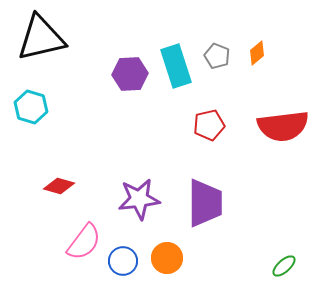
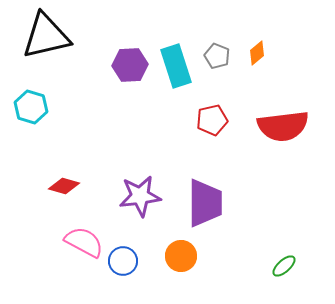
black triangle: moved 5 px right, 2 px up
purple hexagon: moved 9 px up
red pentagon: moved 3 px right, 5 px up
red diamond: moved 5 px right
purple star: moved 1 px right, 3 px up
pink semicircle: rotated 99 degrees counterclockwise
orange circle: moved 14 px right, 2 px up
